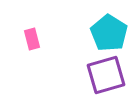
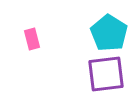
purple square: moved 1 px up; rotated 9 degrees clockwise
